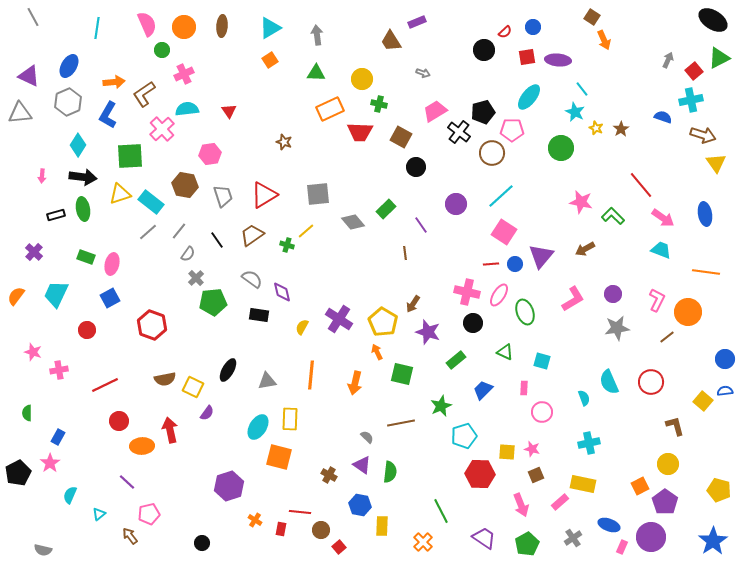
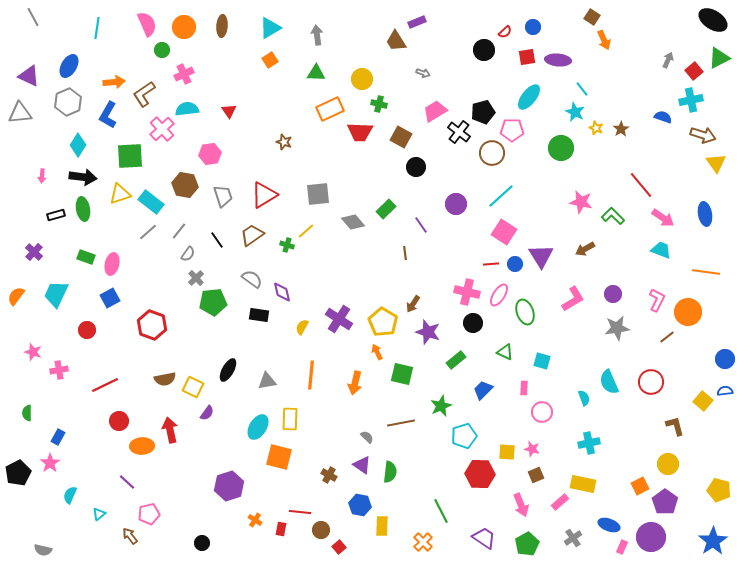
brown trapezoid at (391, 41): moved 5 px right
purple triangle at (541, 256): rotated 12 degrees counterclockwise
